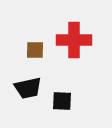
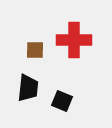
black trapezoid: rotated 72 degrees counterclockwise
black square: rotated 20 degrees clockwise
